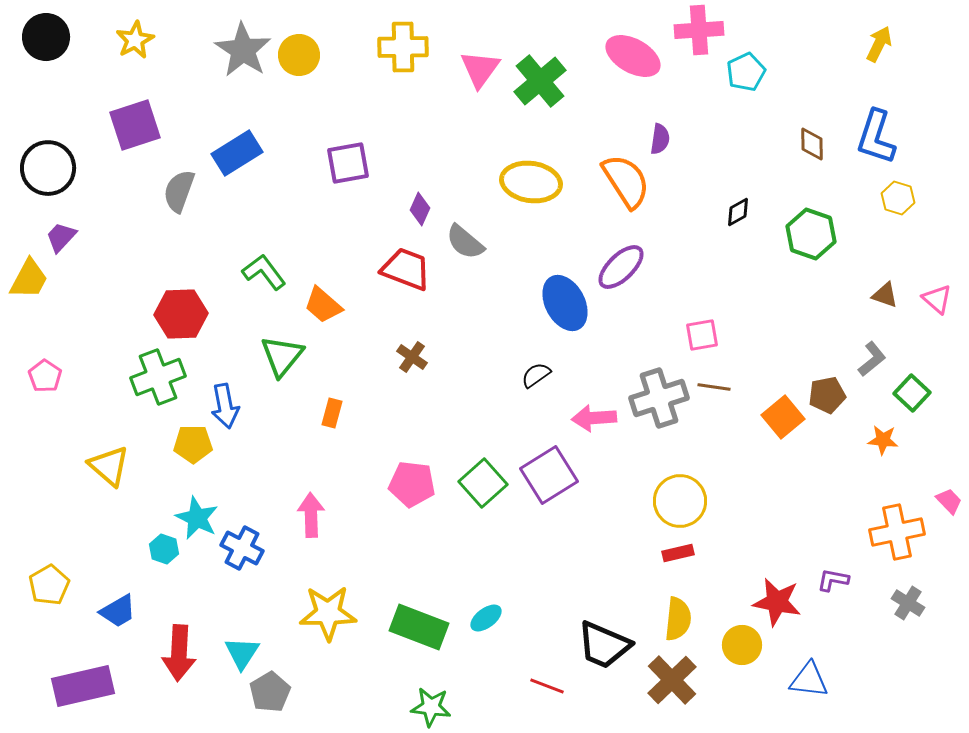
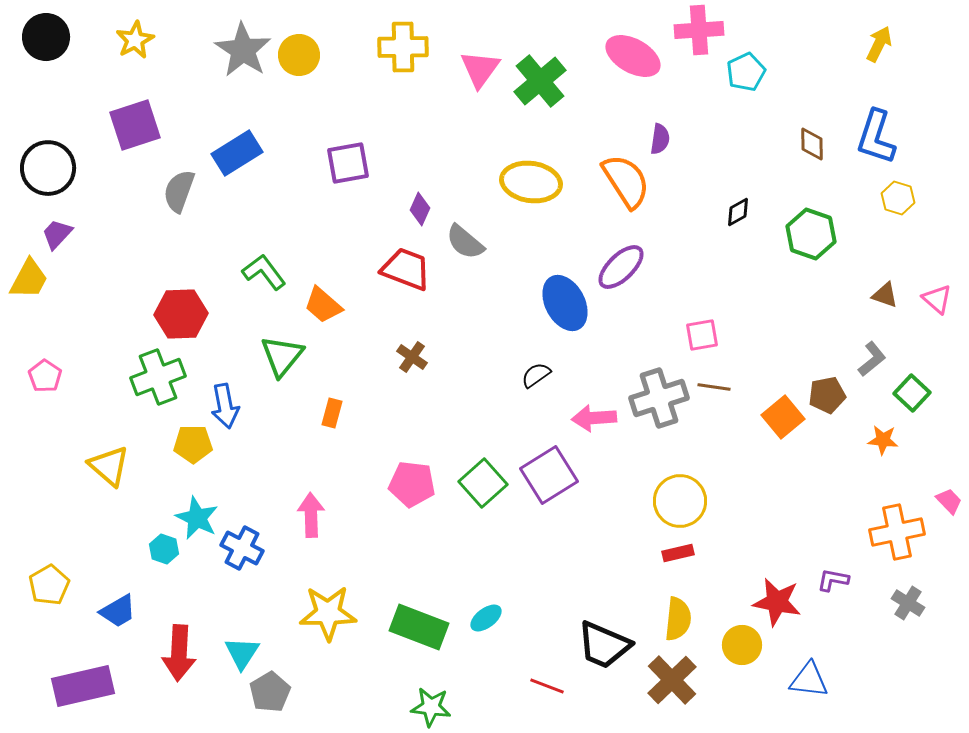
purple trapezoid at (61, 237): moved 4 px left, 3 px up
